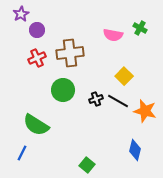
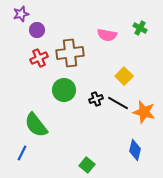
purple star: rotated 14 degrees clockwise
pink semicircle: moved 6 px left
red cross: moved 2 px right
green circle: moved 1 px right
black line: moved 2 px down
orange star: moved 1 px left, 1 px down
green semicircle: rotated 20 degrees clockwise
